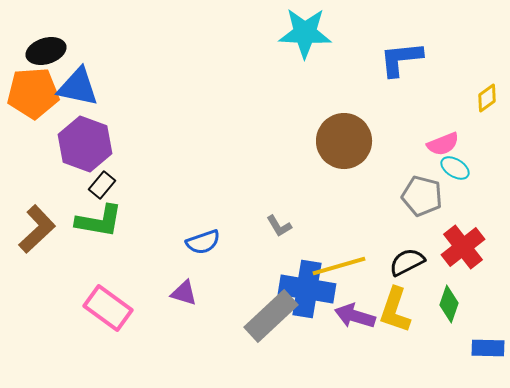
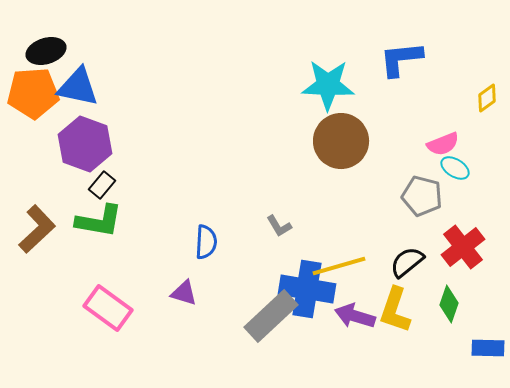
cyan star: moved 23 px right, 52 px down
brown circle: moved 3 px left
blue semicircle: moved 3 px right; rotated 68 degrees counterclockwise
black semicircle: rotated 12 degrees counterclockwise
